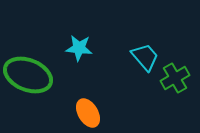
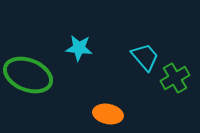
orange ellipse: moved 20 px right, 1 px down; rotated 48 degrees counterclockwise
